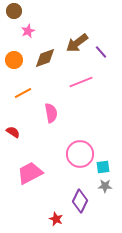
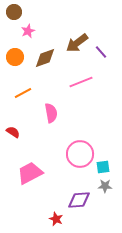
brown circle: moved 1 px down
orange circle: moved 1 px right, 3 px up
purple diamond: moved 1 px left, 1 px up; rotated 60 degrees clockwise
